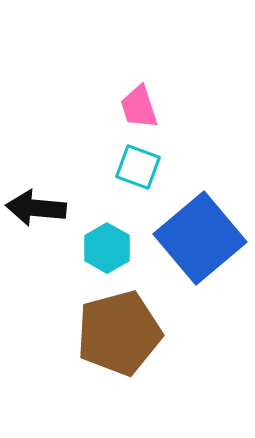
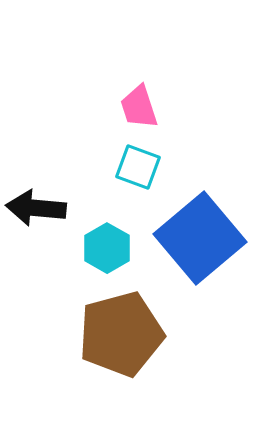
brown pentagon: moved 2 px right, 1 px down
